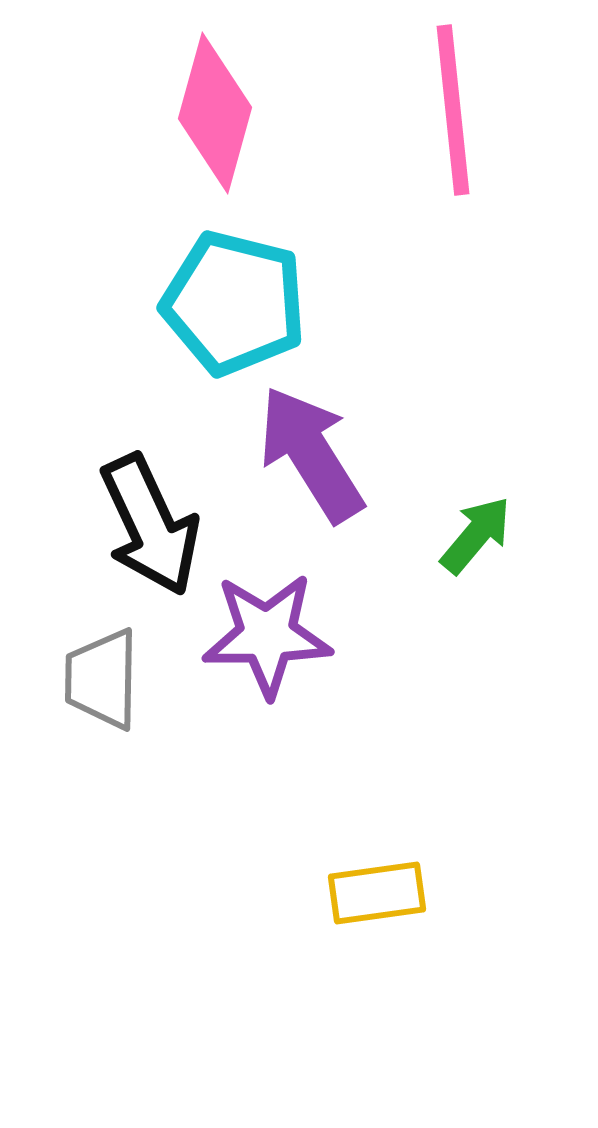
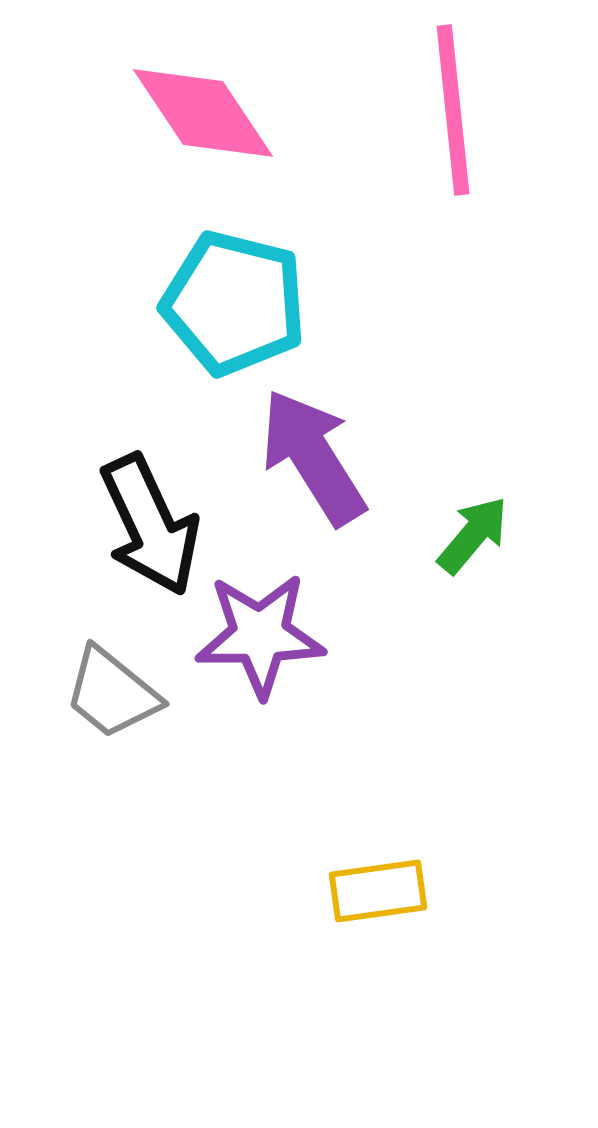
pink diamond: moved 12 px left; rotated 49 degrees counterclockwise
purple arrow: moved 2 px right, 3 px down
green arrow: moved 3 px left
purple star: moved 7 px left
gray trapezoid: moved 10 px right, 14 px down; rotated 52 degrees counterclockwise
yellow rectangle: moved 1 px right, 2 px up
